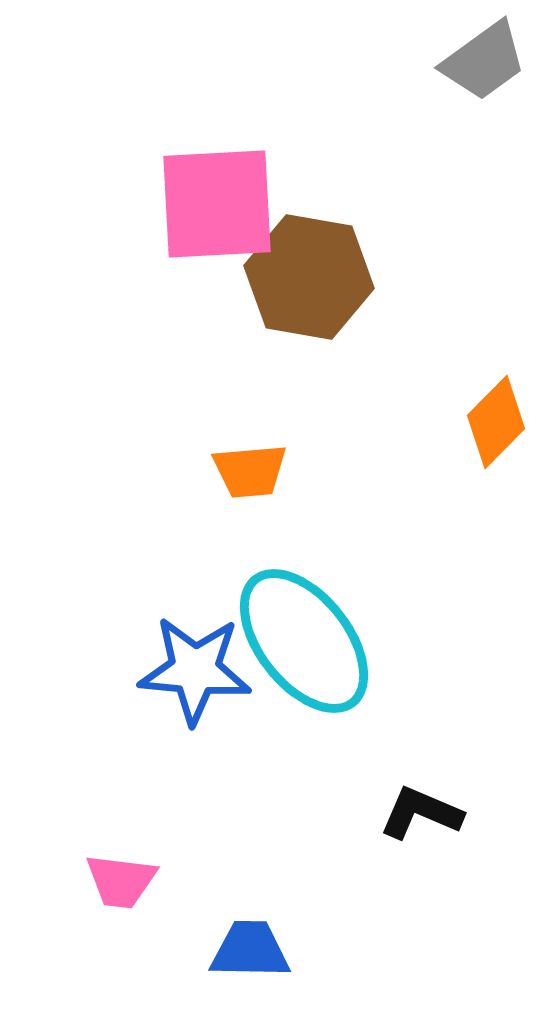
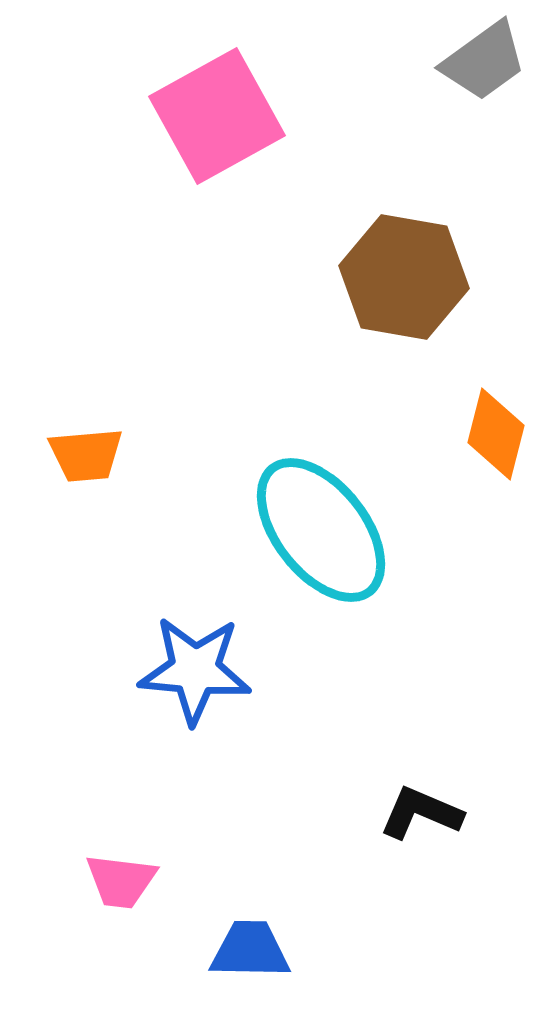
pink square: moved 88 px up; rotated 26 degrees counterclockwise
brown hexagon: moved 95 px right
orange diamond: moved 12 px down; rotated 30 degrees counterclockwise
orange trapezoid: moved 164 px left, 16 px up
cyan ellipse: moved 17 px right, 111 px up
